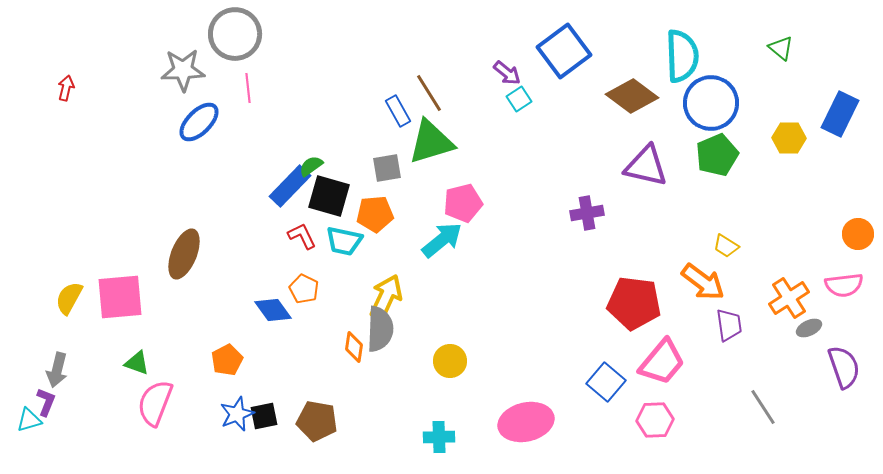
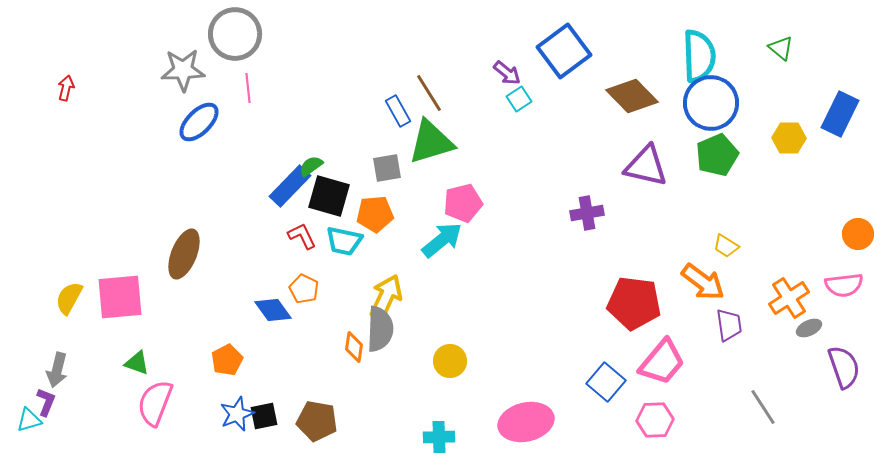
cyan semicircle at (682, 56): moved 17 px right
brown diamond at (632, 96): rotated 9 degrees clockwise
